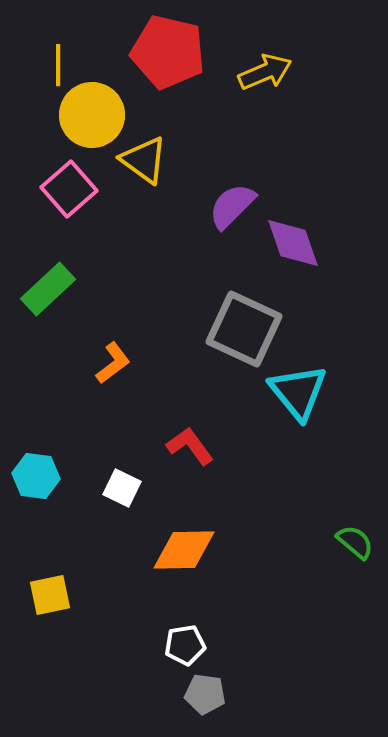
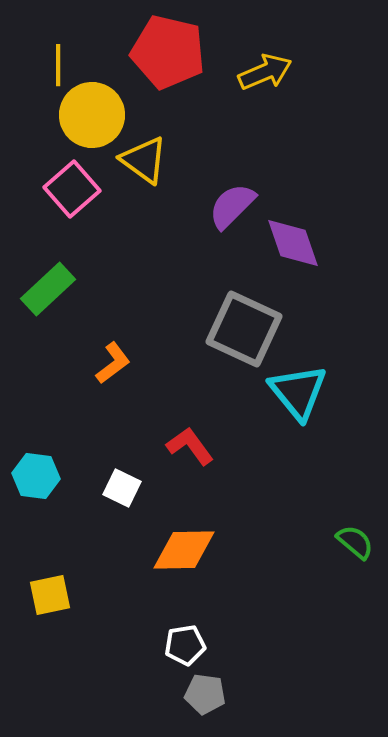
pink square: moved 3 px right
